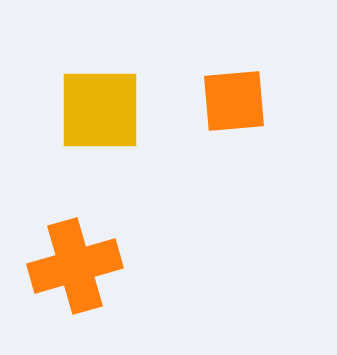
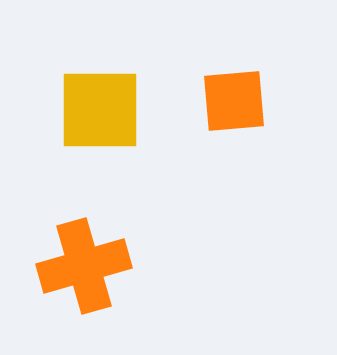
orange cross: moved 9 px right
